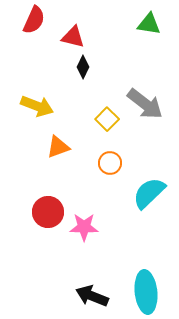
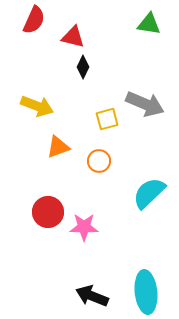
gray arrow: rotated 15 degrees counterclockwise
yellow square: rotated 30 degrees clockwise
orange circle: moved 11 px left, 2 px up
